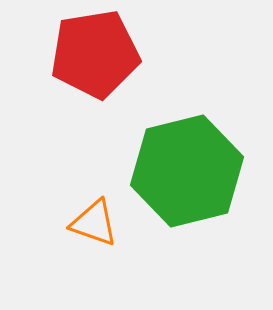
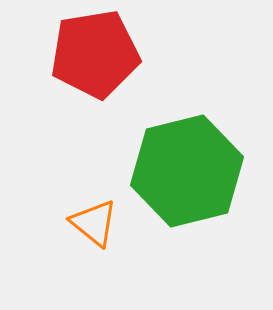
orange triangle: rotated 20 degrees clockwise
